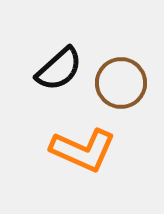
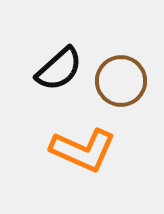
brown circle: moved 2 px up
